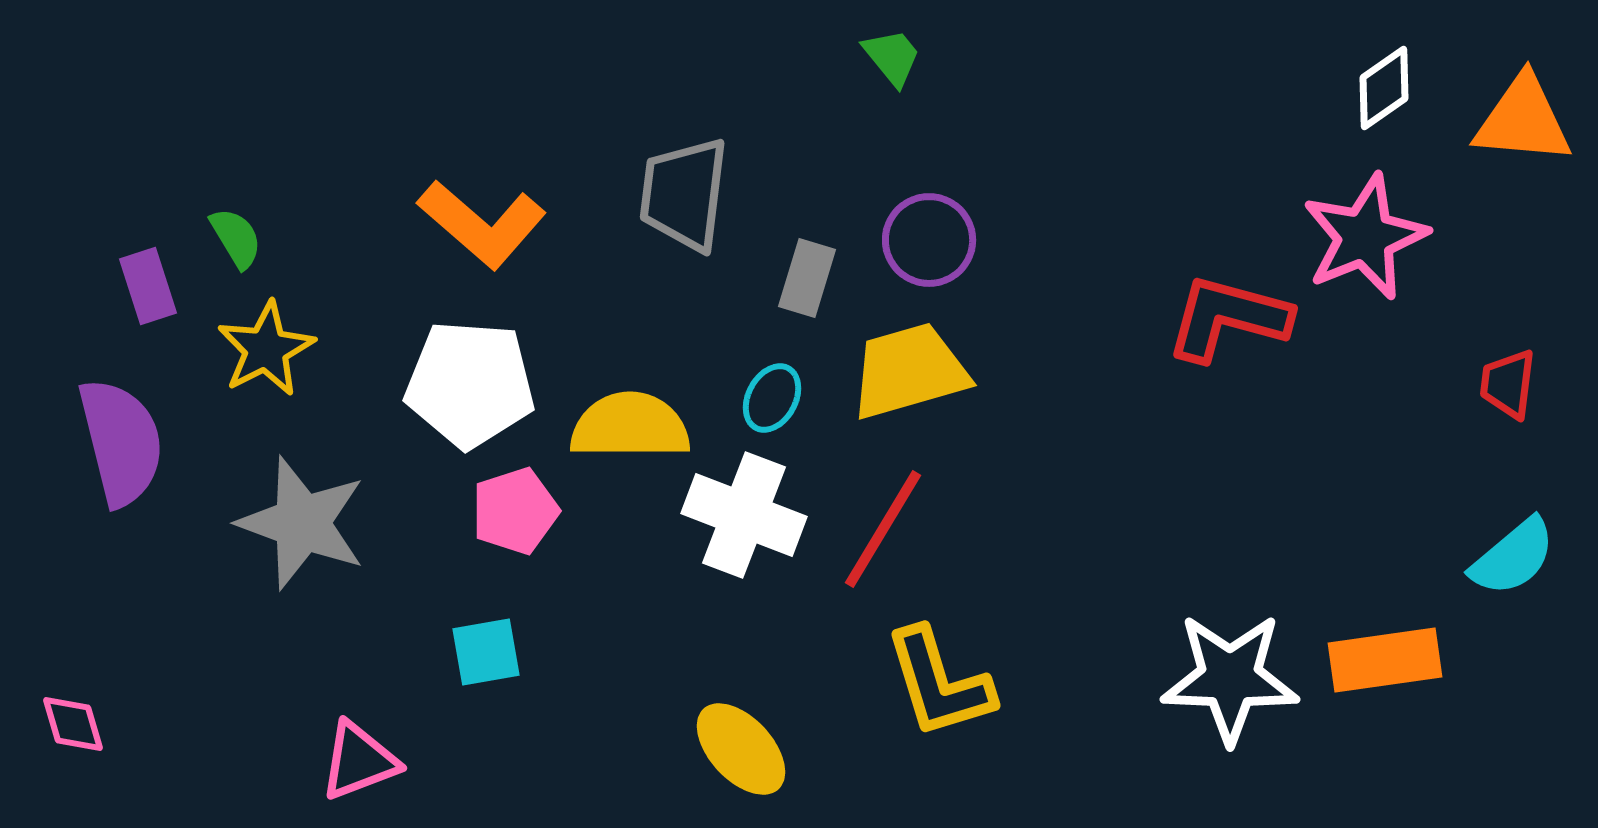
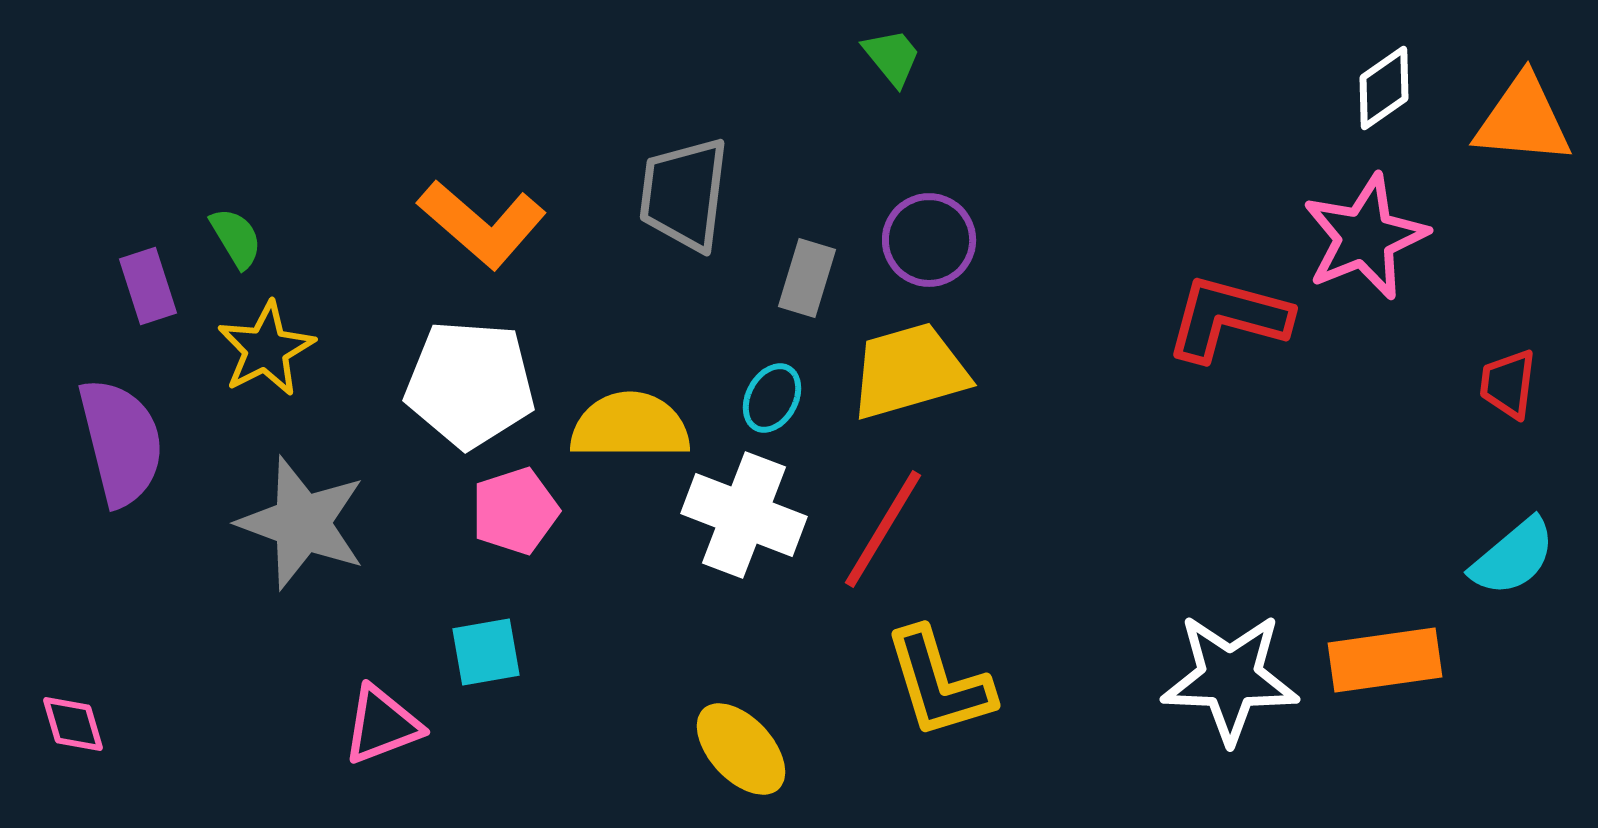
pink triangle: moved 23 px right, 36 px up
